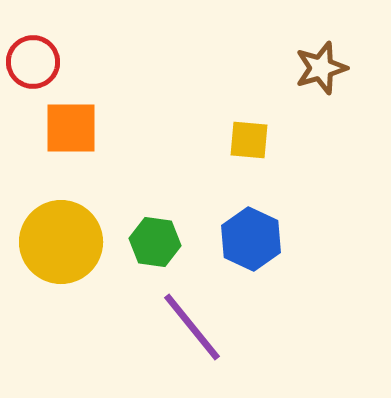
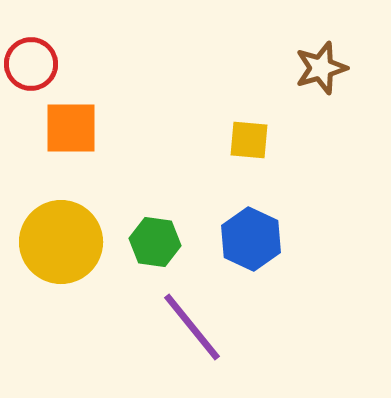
red circle: moved 2 px left, 2 px down
